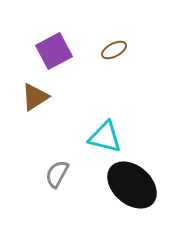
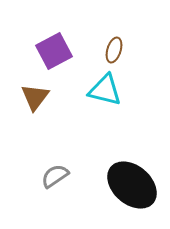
brown ellipse: rotated 45 degrees counterclockwise
brown triangle: rotated 20 degrees counterclockwise
cyan triangle: moved 47 px up
gray semicircle: moved 2 px left, 2 px down; rotated 28 degrees clockwise
